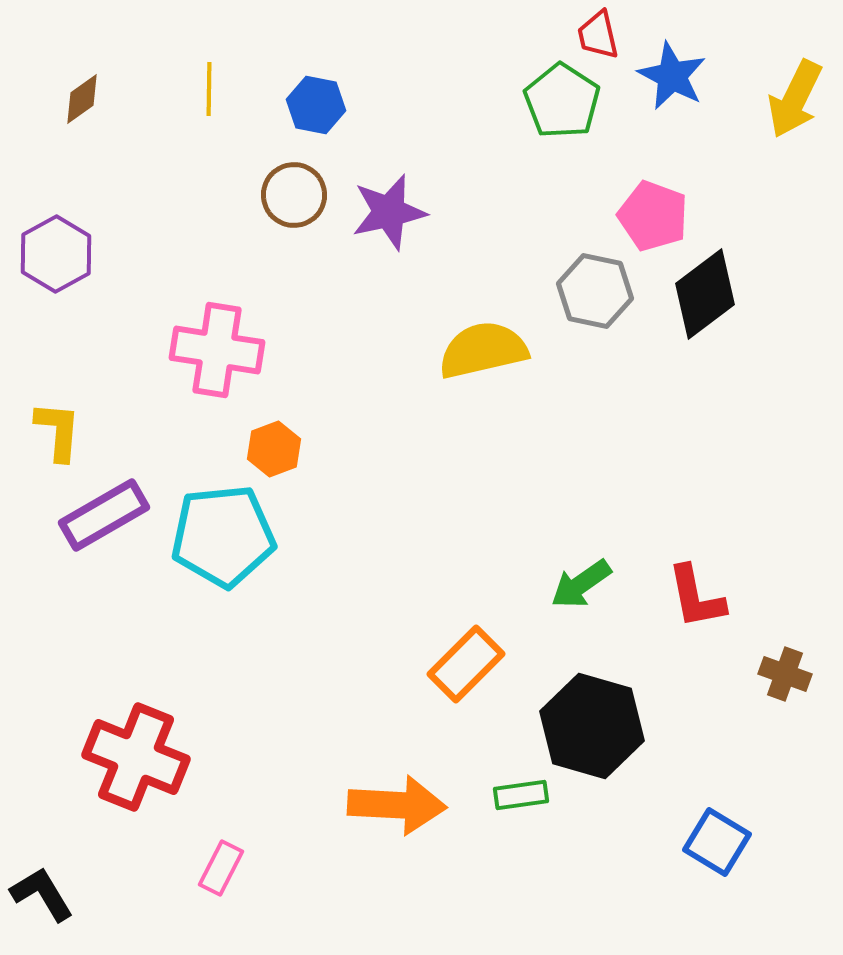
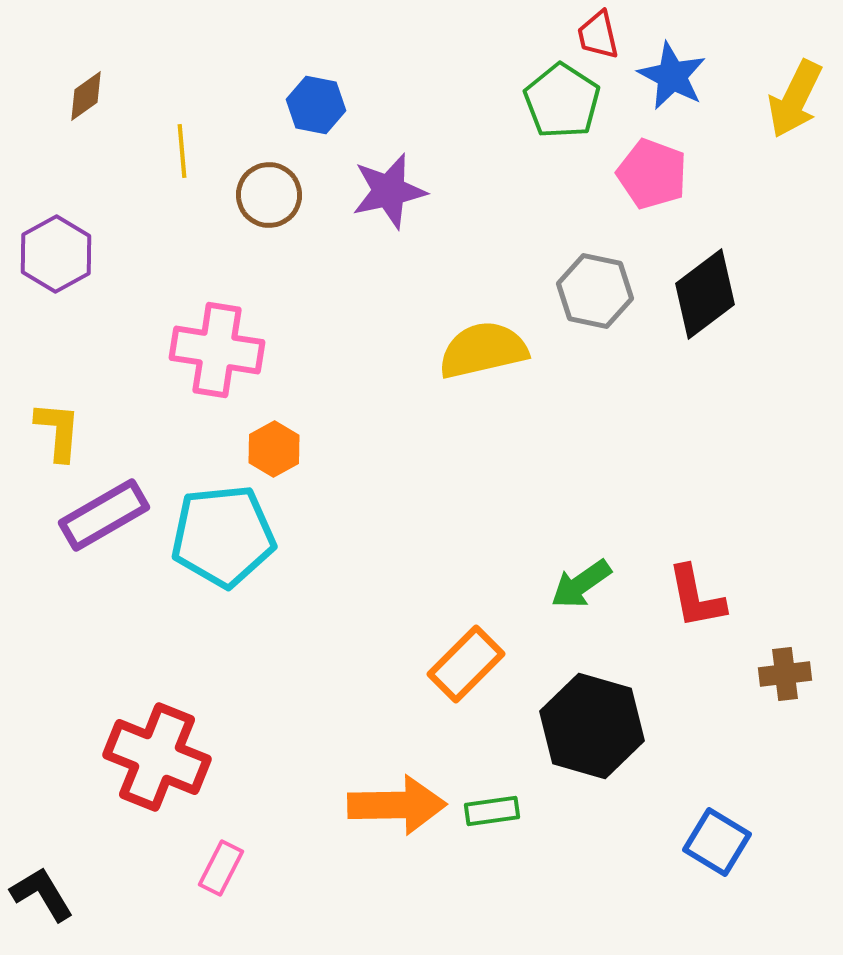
yellow line: moved 27 px left, 62 px down; rotated 6 degrees counterclockwise
brown diamond: moved 4 px right, 3 px up
brown circle: moved 25 px left
purple star: moved 21 px up
pink pentagon: moved 1 px left, 42 px up
orange hexagon: rotated 8 degrees counterclockwise
brown cross: rotated 27 degrees counterclockwise
red cross: moved 21 px right
green rectangle: moved 29 px left, 16 px down
orange arrow: rotated 4 degrees counterclockwise
